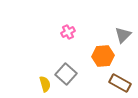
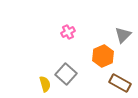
orange hexagon: rotated 20 degrees counterclockwise
